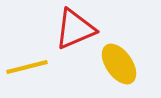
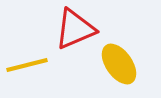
yellow line: moved 2 px up
